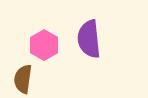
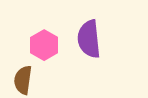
brown semicircle: moved 1 px down
